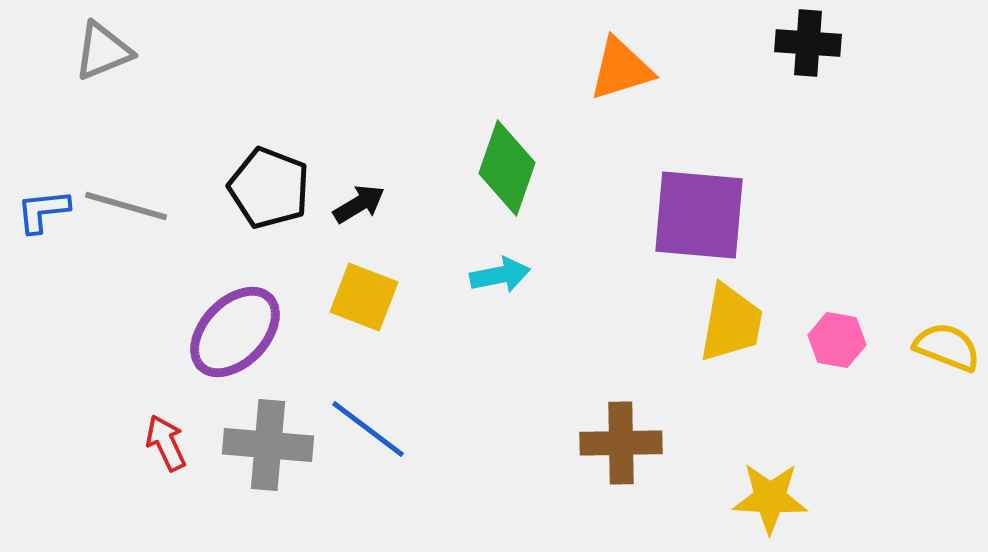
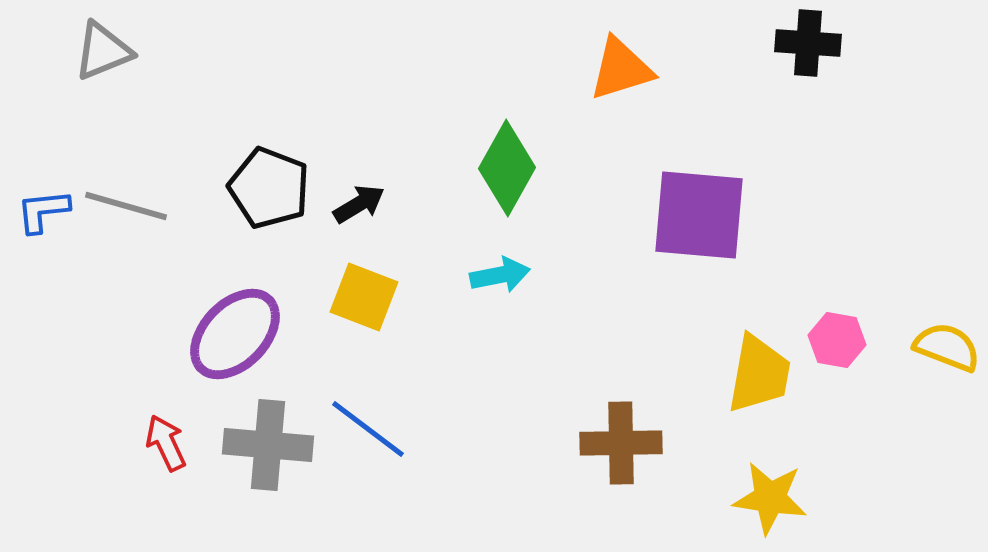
green diamond: rotated 10 degrees clockwise
yellow trapezoid: moved 28 px right, 51 px down
purple ellipse: moved 2 px down
yellow star: rotated 6 degrees clockwise
